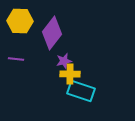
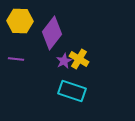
purple star: rotated 14 degrees counterclockwise
yellow cross: moved 9 px right, 15 px up; rotated 30 degrees clockwise
cyan rectangle: moved 9 px left
